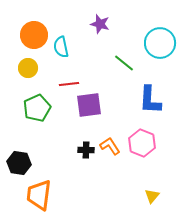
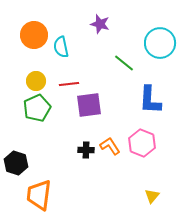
yellow circle: moved 8 px right, 13 px down
black hexagon: moved 3 px left; rotated 10 degrees clockwise
